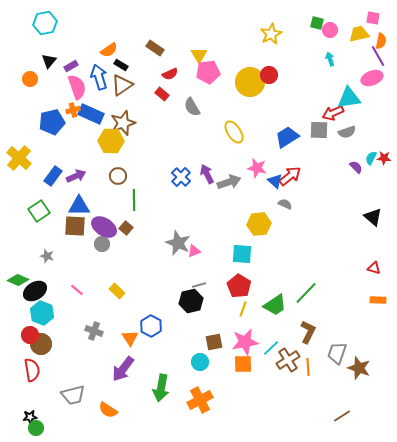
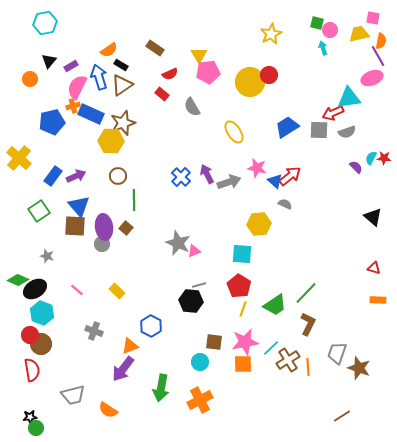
cyan arrow at (330, 59): moved 7 px left, 11 px up
pink semicircle at (77, 87): rotated 135 degrees counterclockwise
orange cross at (73, 110): moved 4 px up
blue trapezoid at (287, 137): moved 10 px up
blue triangle at (79, 206): rotated 50 degrees clockwise
purple ellipse at (104, 227): rotated 50 degrees clockwise
black ellipse at (35, 291): moved 2 px up
black hexagon at (191, 301): rotated 20 degrees clockwise
brown L-shape at (308, 332): moved 8 px up
orange triangle at (130, 338): moved 8 px down; rotated 42 degrees clockwise
brown square at (214, 342): rotated 18 degrees clockwise
